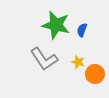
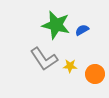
blue semicircle: rotated 40 degrees clockwise
yellow star: moved 8 px left, 4 px down; rotated 16 degrees counterclockwise
